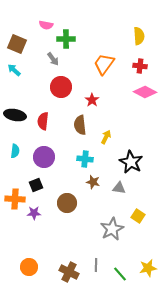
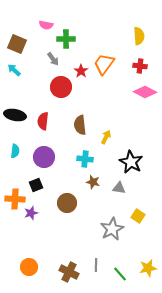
red star: moved 11 px left, 29 px up
purple star: moved 3 px left; rotated 16 degrees counterclockwise
